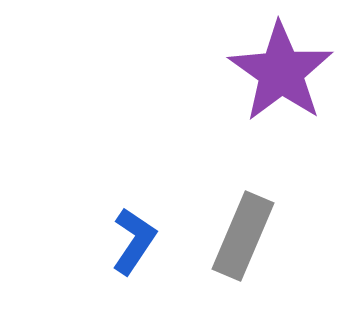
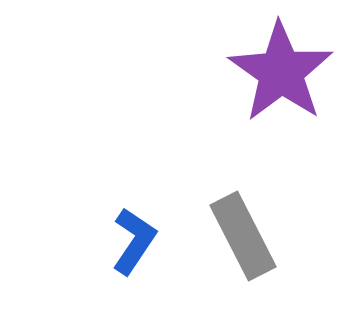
gray rectangle: rotated 50 degrees counterclockwise
